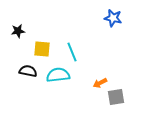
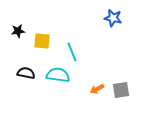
yellow square: moved 8 px up
black semicircle: moved 2 px left, 2 px down
cyan semicircle: rotated 15 degrees clockwise
orange arrow: moved 3 px left, 6 px down
gray square: moved 5 px right, 7 px up
